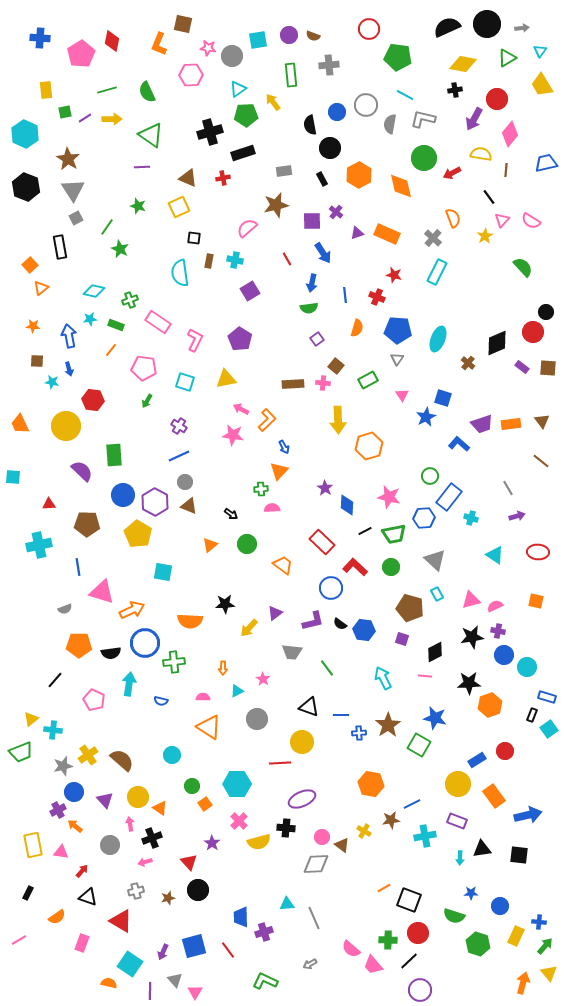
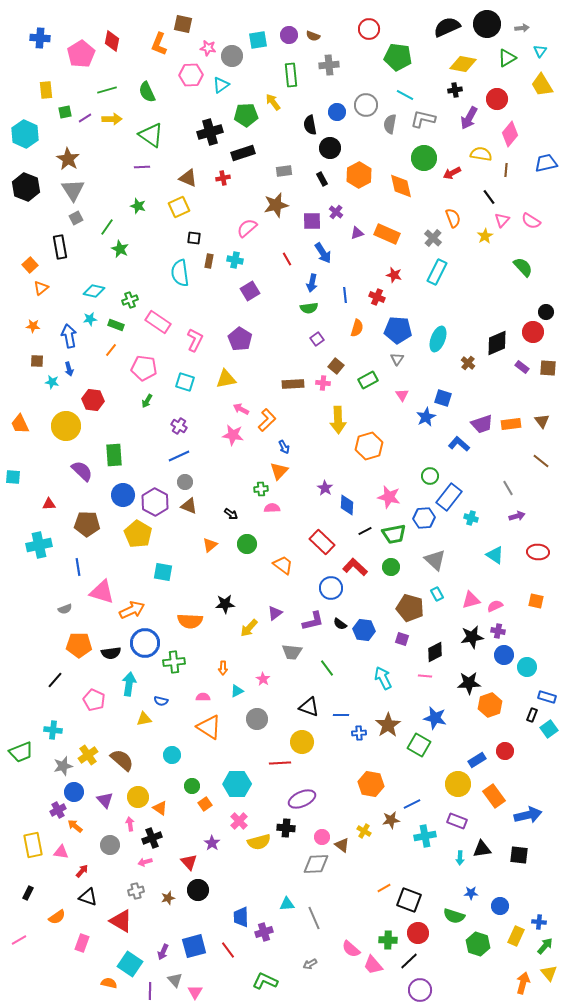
cyan triangle at (238, 89): moved 17 px left, 4 px up
purple arrow at (474, 119): moved 5 px left, 1 px up
yellow triangle at (31, 719): moved 113 px right; rotated 28 degrees clockwise
